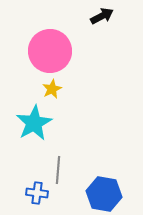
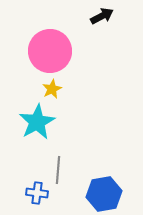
cyan star: moved 3 px right, 1 px up
blue hexagon: rotated 20 degrees counterclockwise
